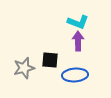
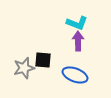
cyan L-shape: moved 1 px left, 1 px down
black square: moved 7 px left
blue ellipse: rotated 25 degrees clockwise
